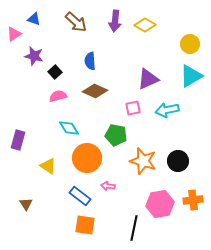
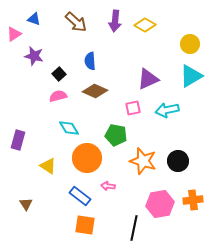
black square: moved 4 px right, 2 px down
